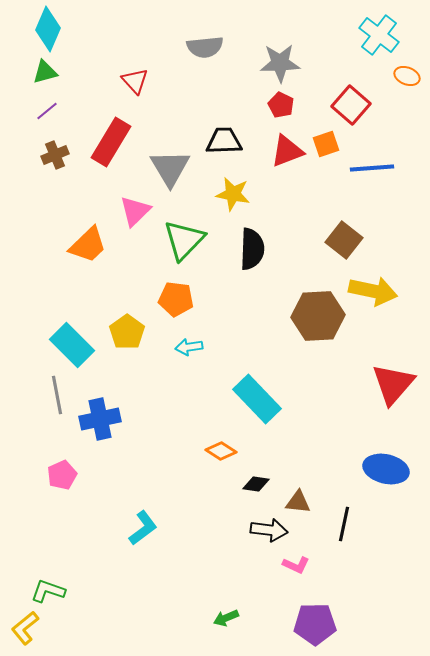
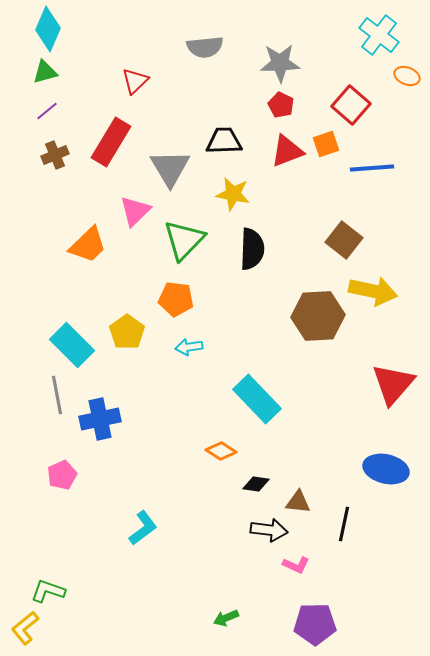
red triangle at (135, 81): rotated 28 degrees clockwise
